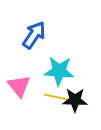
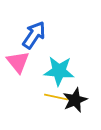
pink triangle: moved 1 px left, 24 px up
black star: rotated 25 degrees counterclockwise
